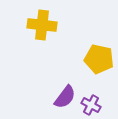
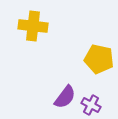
yellow cross: moved 9 px left, 1 px down
